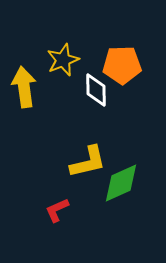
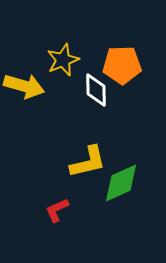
yellow arrow: moved 1 px up; rotated 114 degrees clockwise
